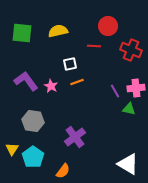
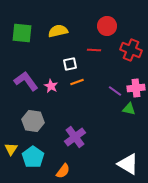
red circle: moved 1 px left
red line: moved 4 px down
purple line: rotated 24 degrees counterclockwise
yellow triangle: moved 1 px left
